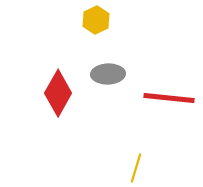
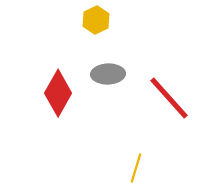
red line: rotated 42 degrees clockwise
